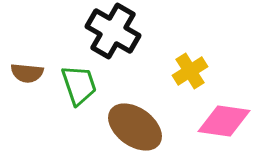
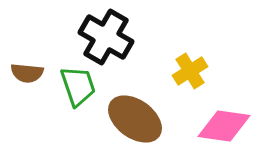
black cross: moved 7 px left, 6 px down
green trapezoid: moved 1 px left, 1 px down
pink diamond: moved 5 px down
brown ellipse: moved 8 px up
